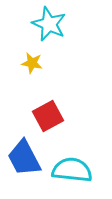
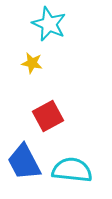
blue trapezoid: moved 4 px down
